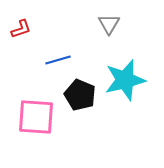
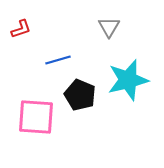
gray triangle: moved 3 px down
cyan star: moved 3 px right
